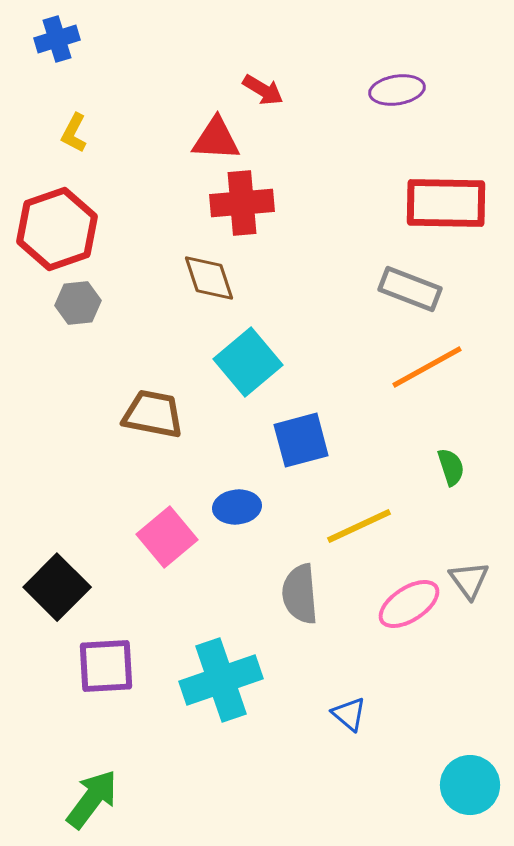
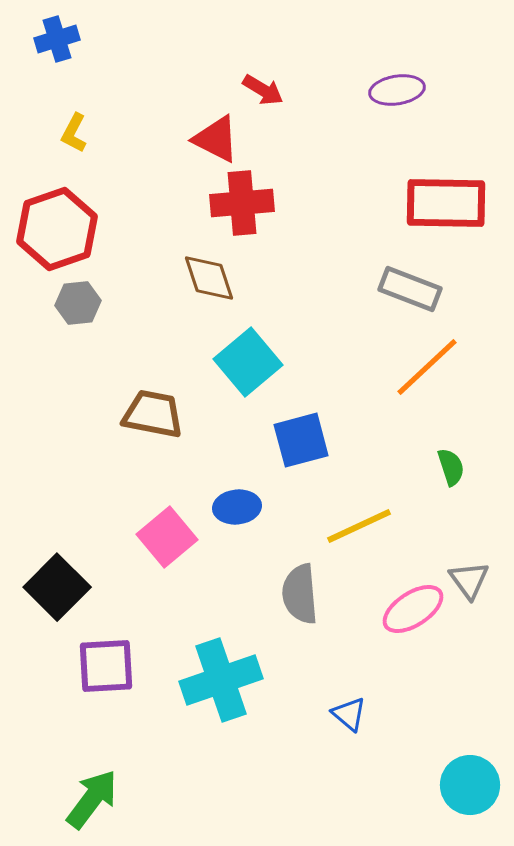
red triangle: rotated 24 degrees clockwise
orange line: rotated 14 degrees counterclockwise
pink ellipse: moved 4 px right, 5 px down
